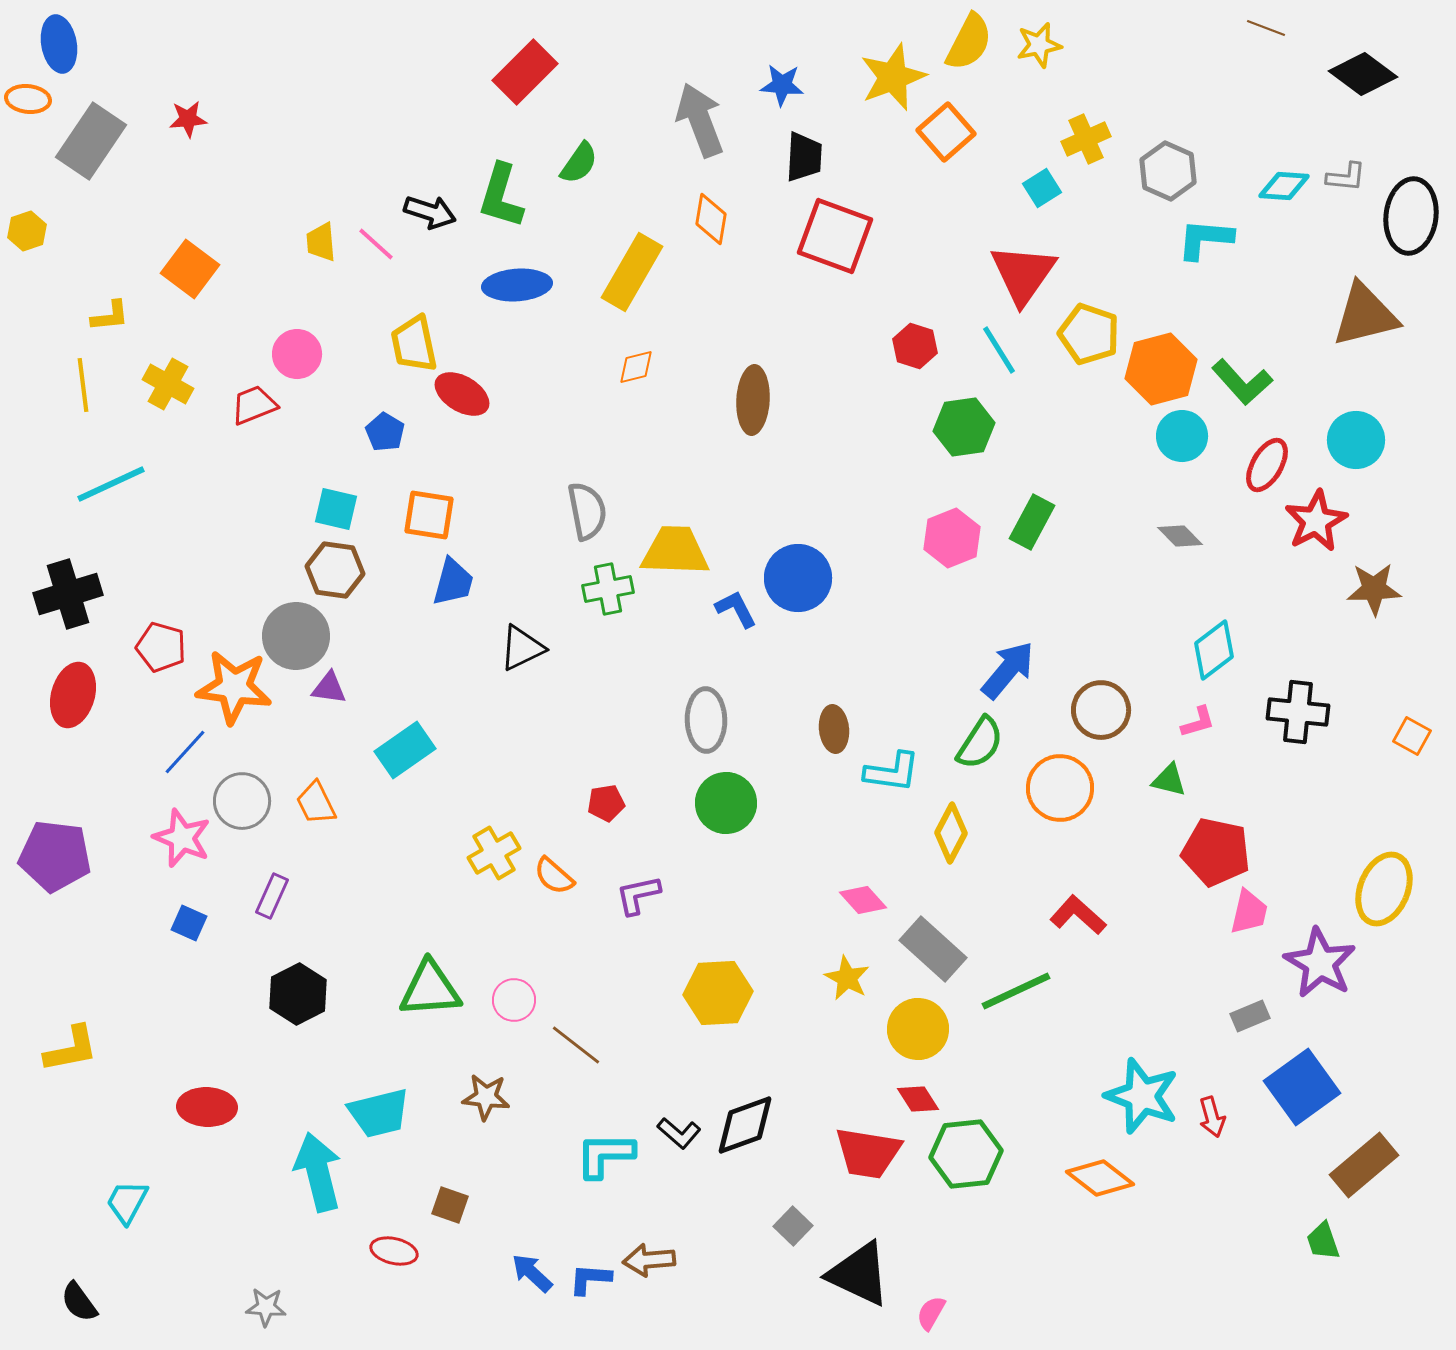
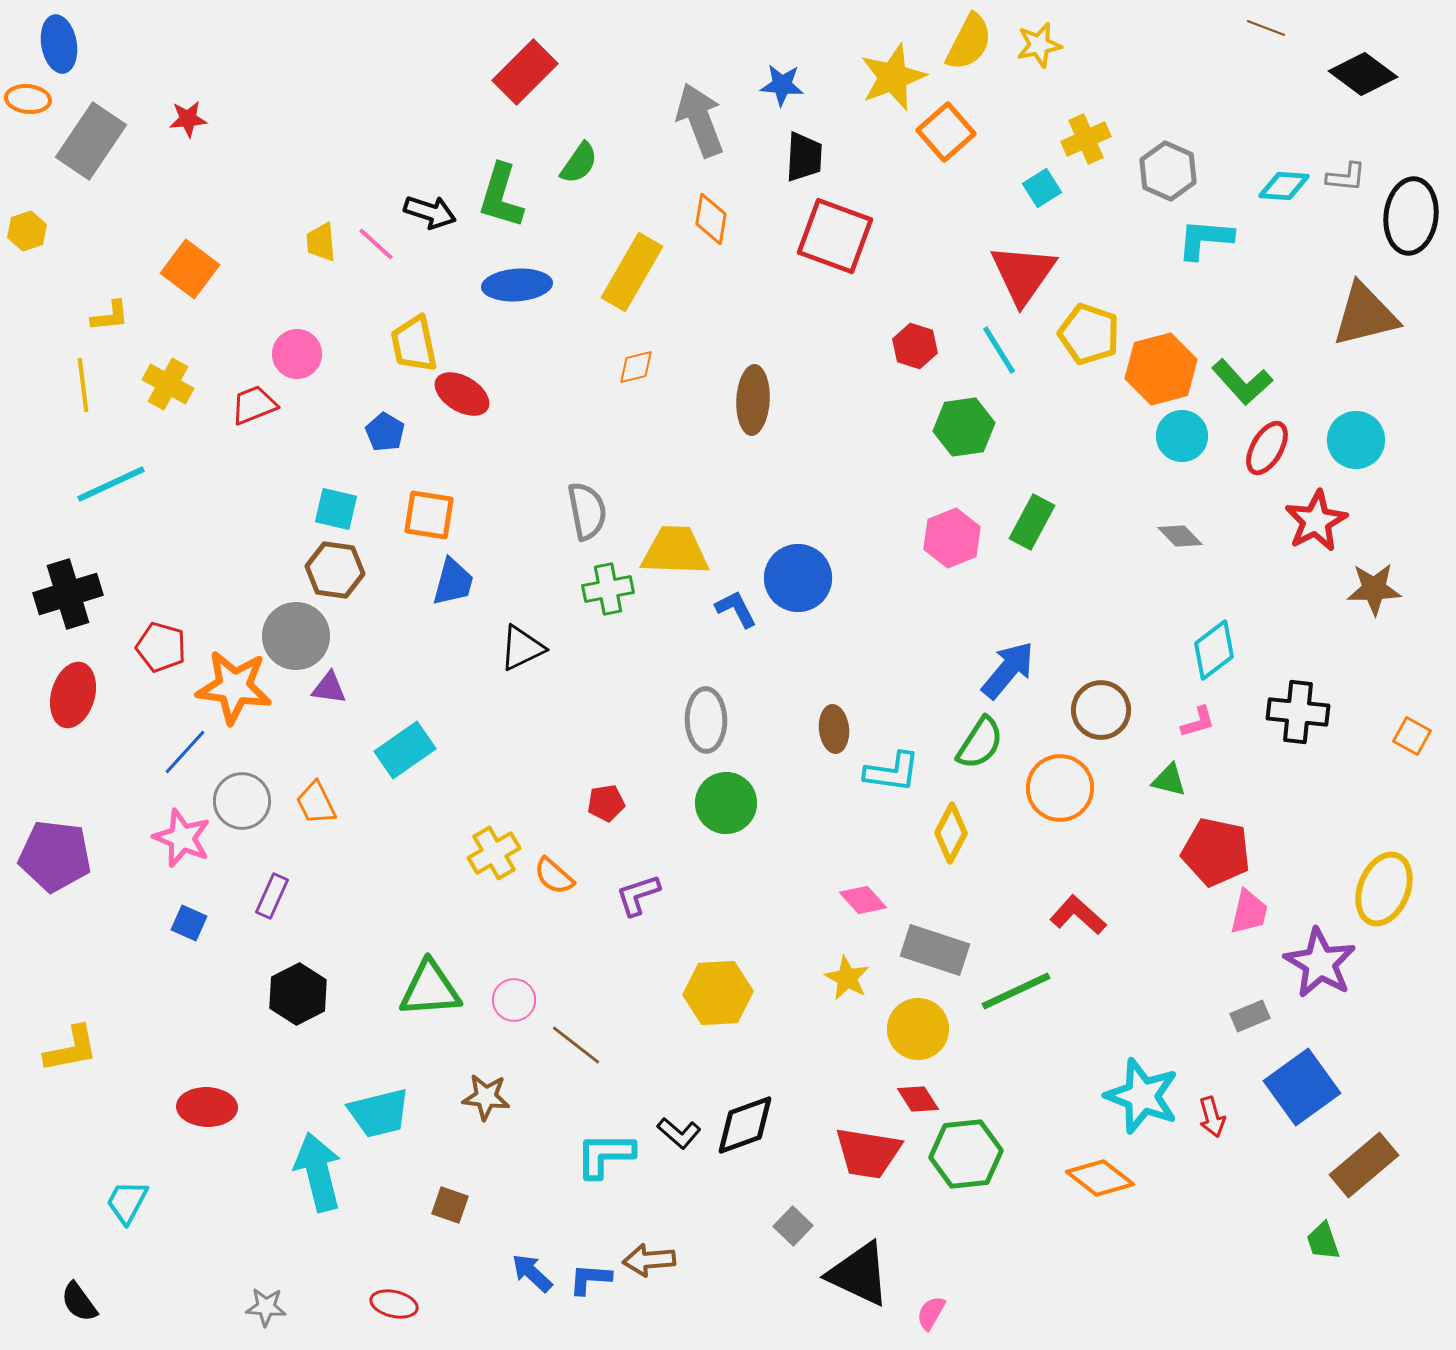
red ellipse at (1267, 465): moved 17 px up
purple L-shape at (638, 895): rotated 6 degrees counterclockwise
gray rectangle at (933, 949): moved 2 px right, 1 px down; rotated 24 degrees counterclockwise
red ellipse at (394, 1251): moved 53 px down
